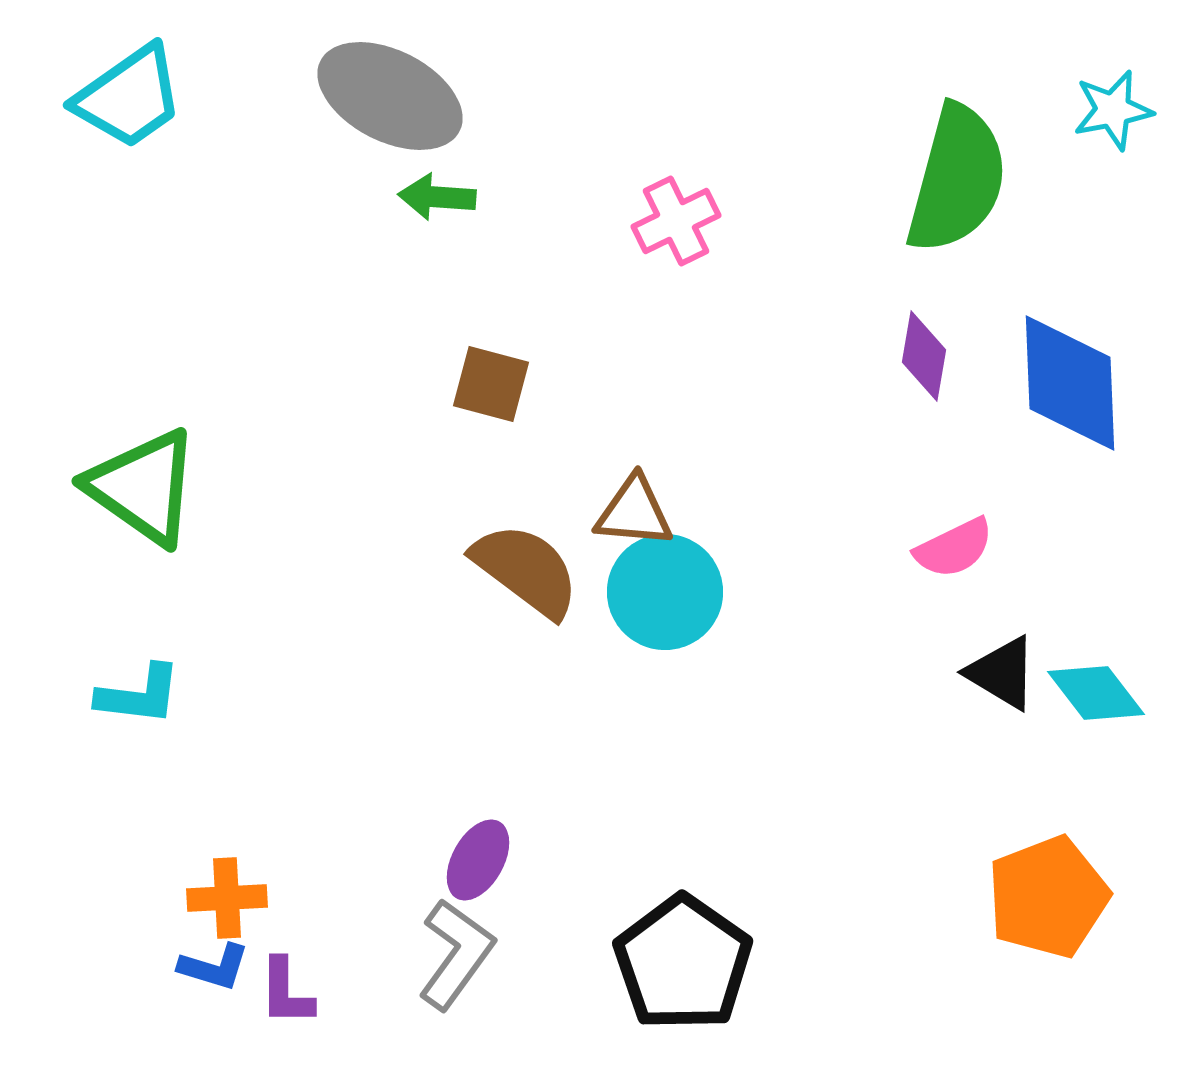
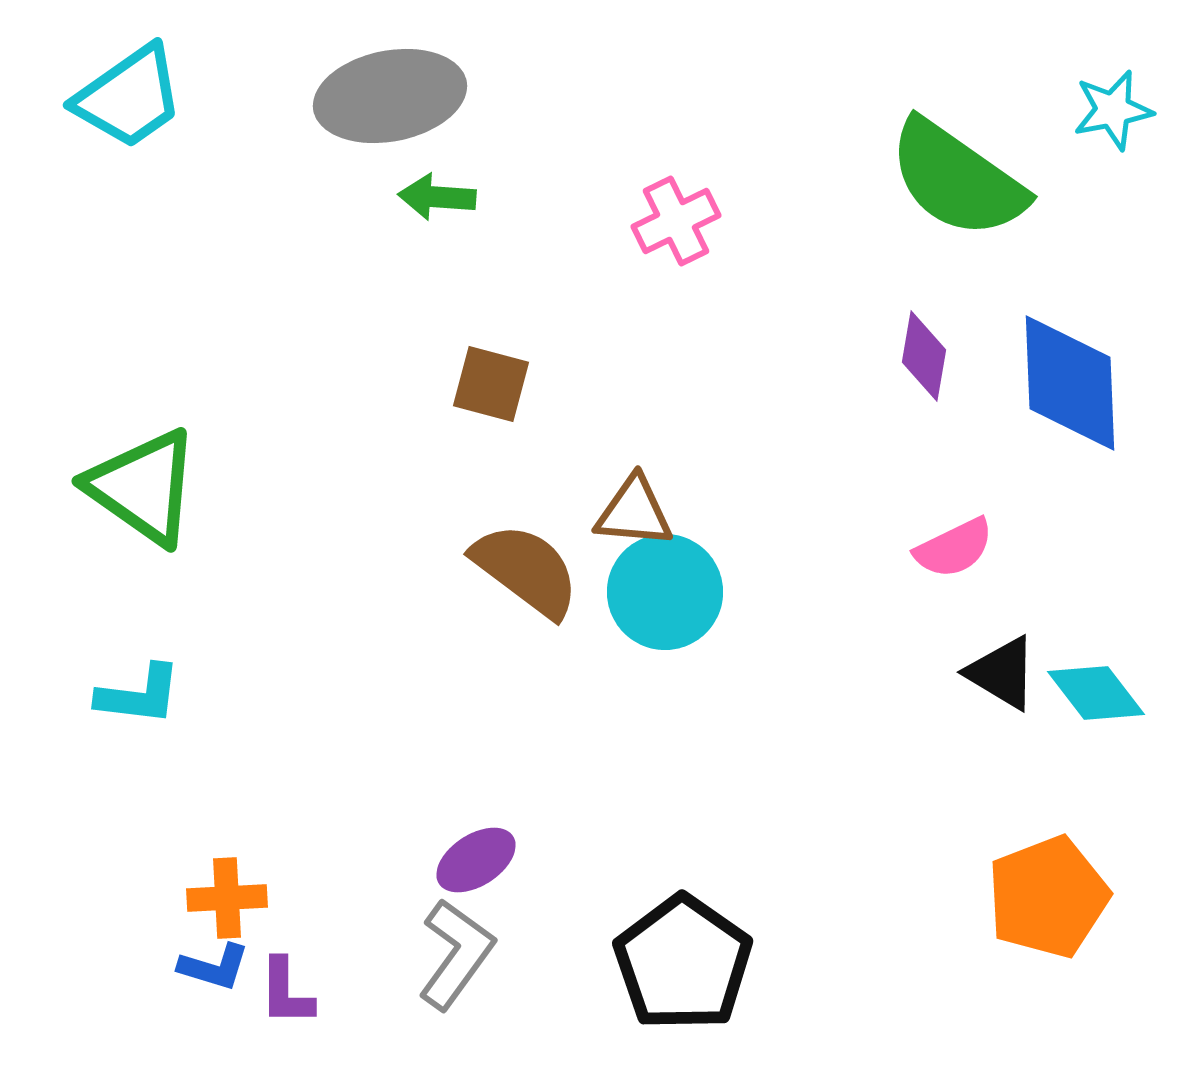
gray ellipse: rotated 38 degrees counterclockwise
green semicircle: rotated 110 degrees clockwise
purple ellipse: moved 2 px left; rotated 28 degrees clockwise
